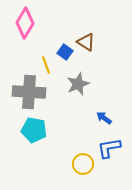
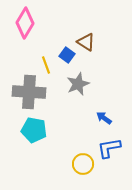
blue square: moved 2 px right, 3 px down
